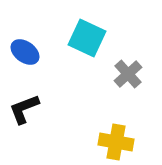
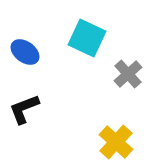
yellow cross: rotated 32 degrees clockwise
